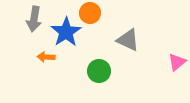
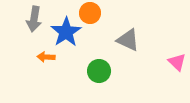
pink triangle: rotated 36 degrees counterclockwise
